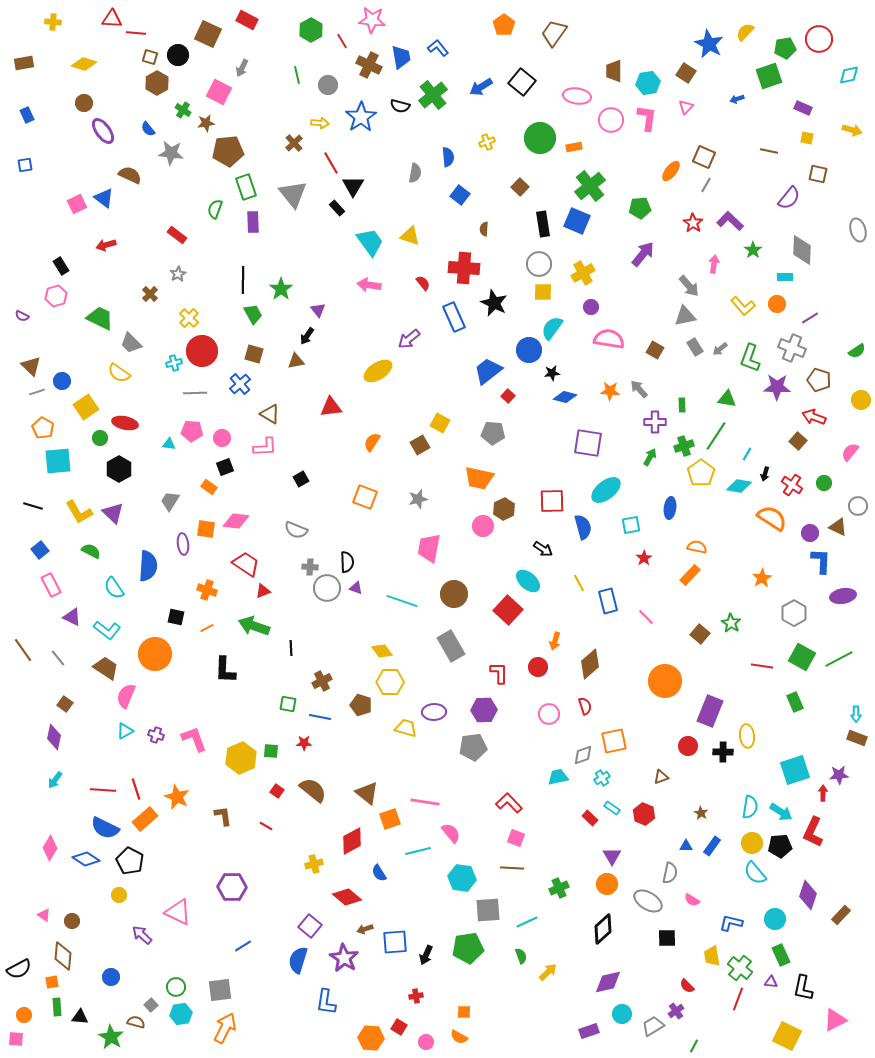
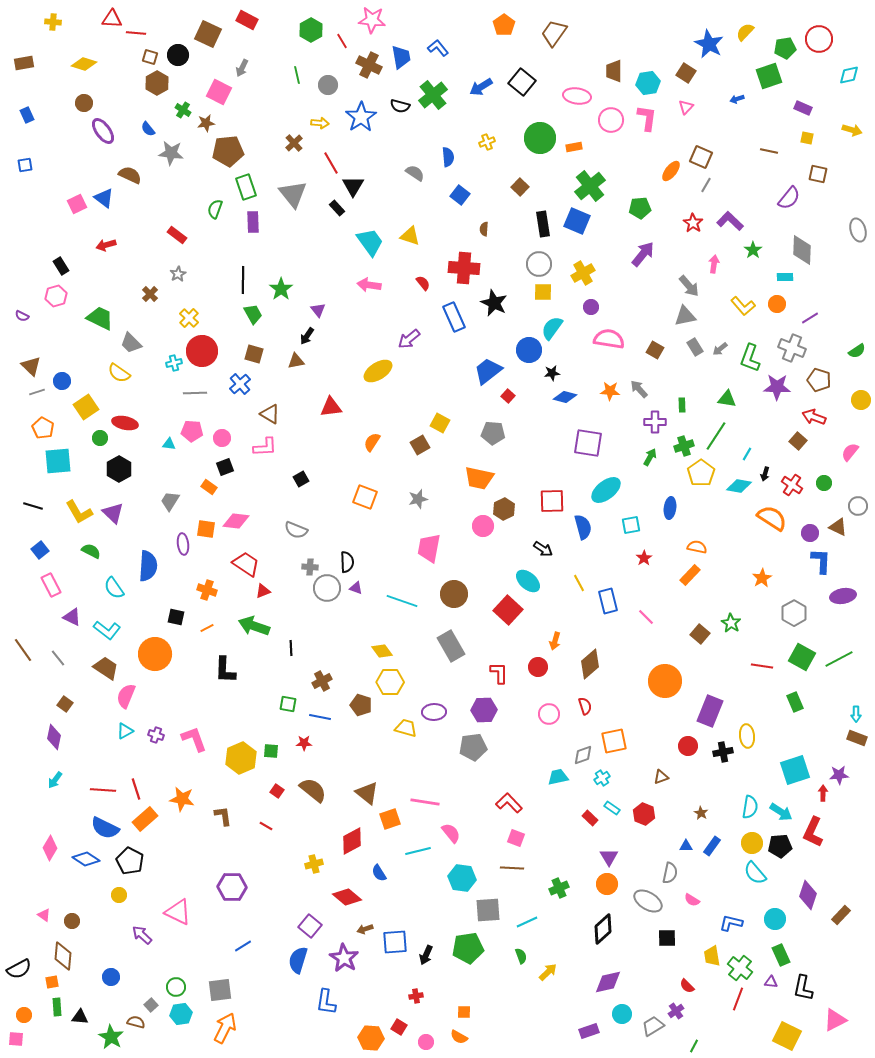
brown square at (704, 157): moved 3 px left
gray semicircle at (415, 173): rotated 66 degrees counterclockwise
black cross at (723, 752): rotated 12 degrees counterclockwise
orange star at (177, 797): moved 5 px right, 2 px down; rotated 15 degrees counterclockwise
purple triangle at (612, 856): moved 3 px left, 1 px down
